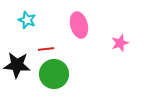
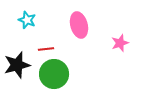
black star: rotated 20 degrees counterclockwise
